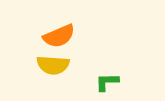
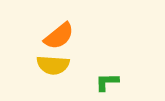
orange semicircle: rotated 16 degrees counterclockwise
